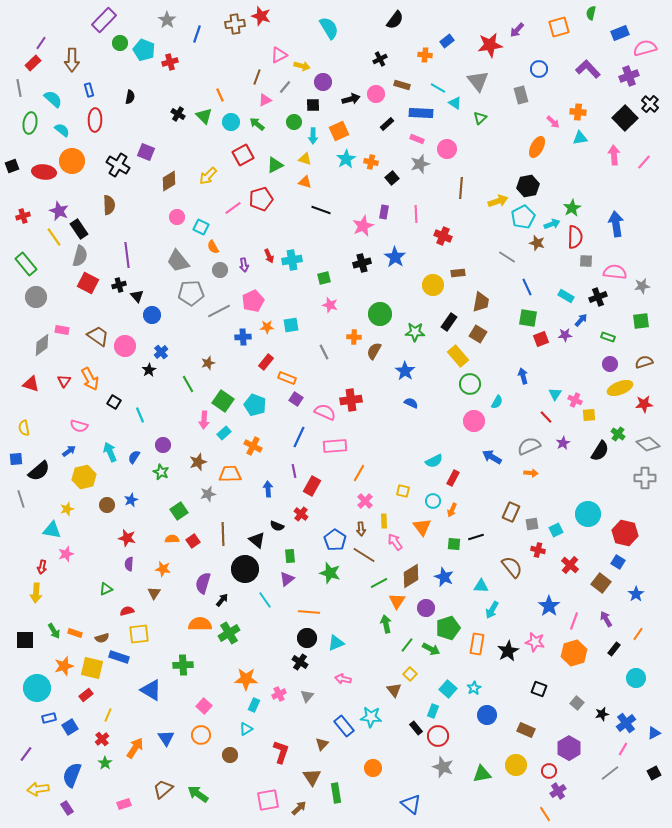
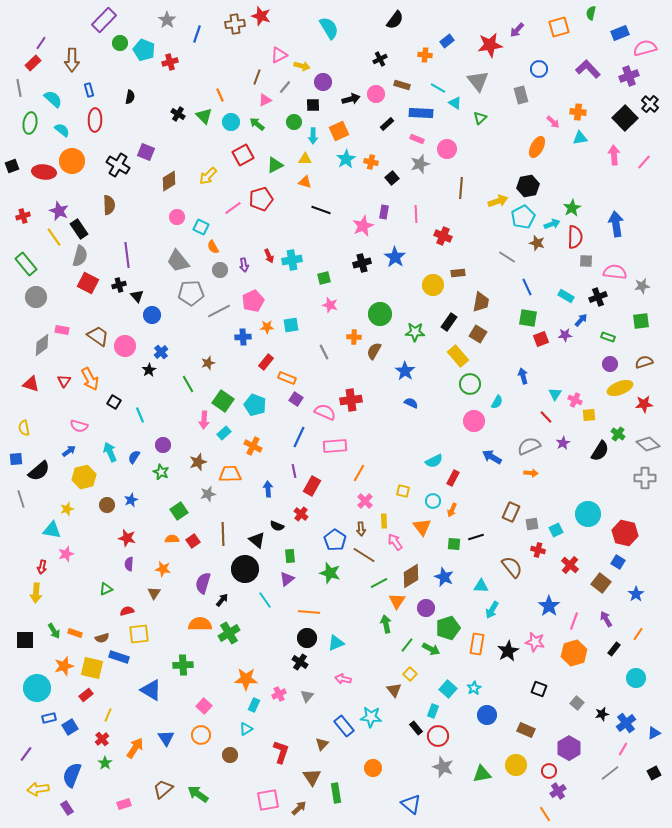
yellow triangle at (305, 159): rotated 16 degrees counterclockwise
